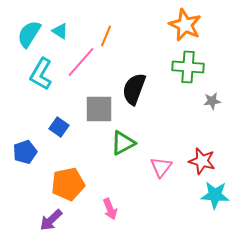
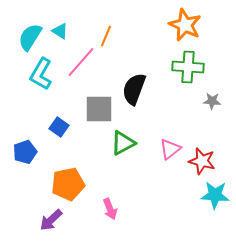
cyan semicircle: moved 1 px right, 3 px down
gray star: rotated 12 degrees clockwise
pink triangle: moved 9 px right, 18 px up; rotated 15 degrees clockwise
